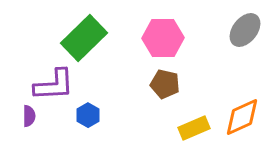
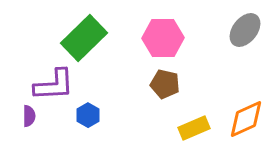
orange diamond: moved 4 px right, 2 px down
